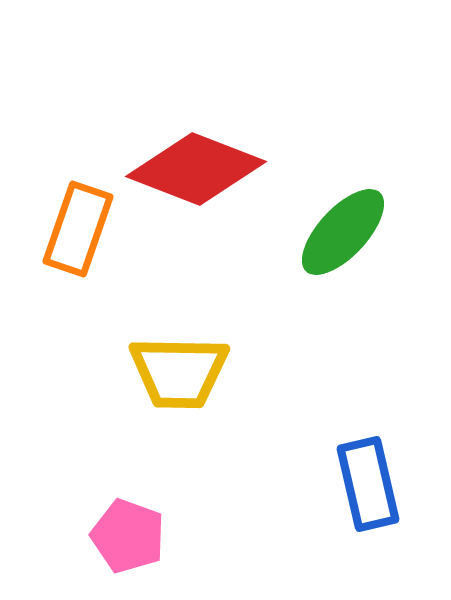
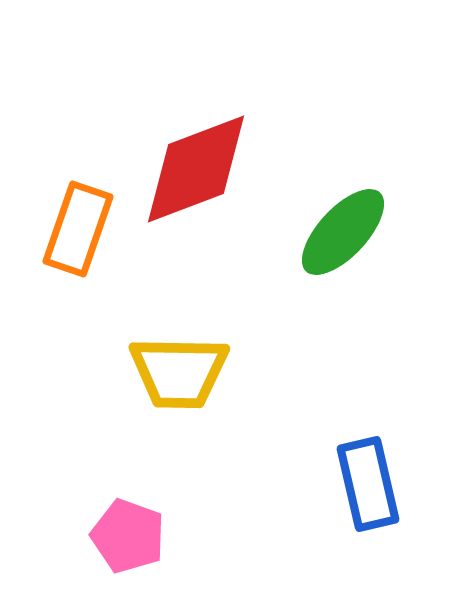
red diamond: rotated 42 degrees counterclockwise
